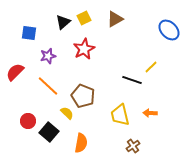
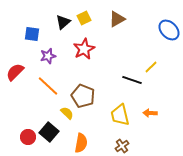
brown triangle: moved 2 px right
blue square: moved 3 px right, 1 px down
red circle: moved 16 px down
brown cross: moved 11 px left
